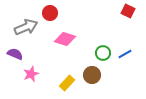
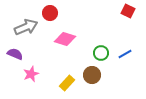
green circle: moved 2 px left
